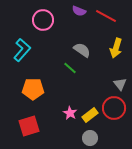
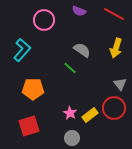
red line: moved 8 px right, 2 px up
pink circle: moved 1 px right
gray circle: moved 18 px left
